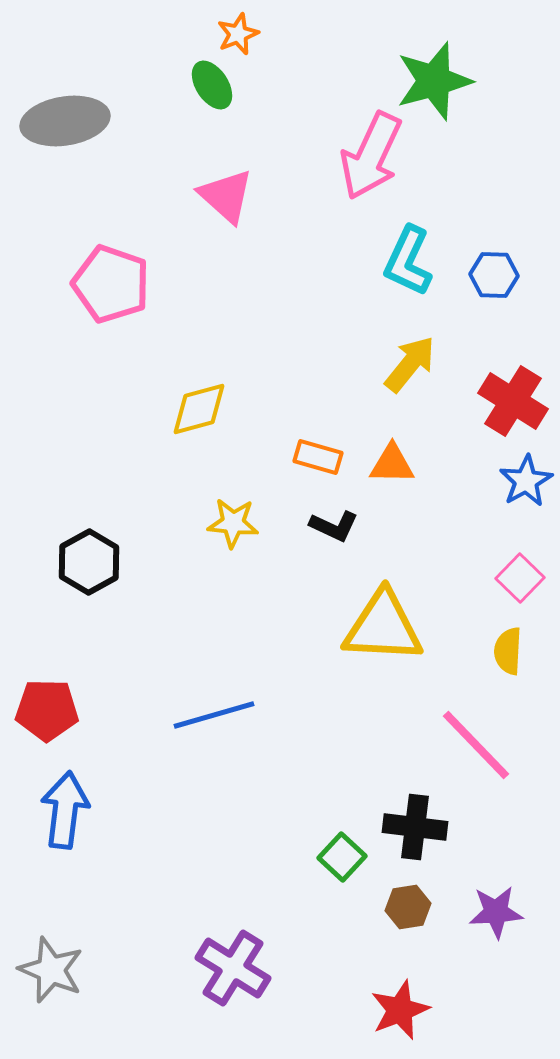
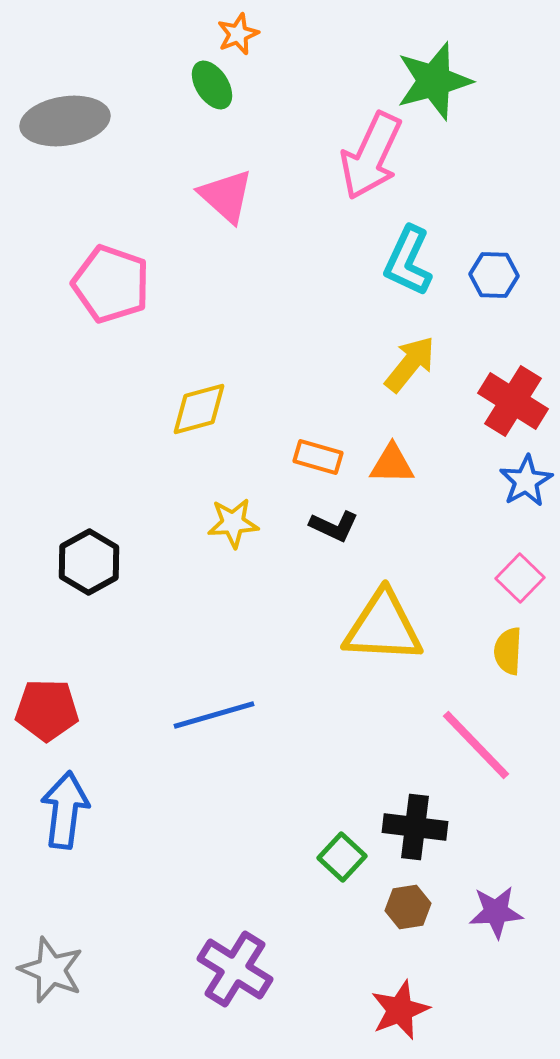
yellow star: rotated 9 degrees counterclockwise
purple cross: moved 2 px right, 1 px down
